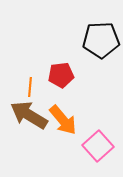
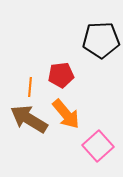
brown arrow: moved 4 px down
orange arrow: moved 3 px right, 6 px up
